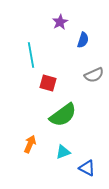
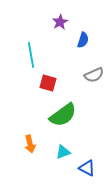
orange arrow: rotated 144 degrees clockwise
